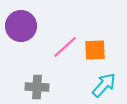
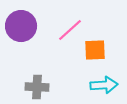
pink line: moved 5 px right, 17 px up
cyan arrow: rotated 44 degrees clockwise
